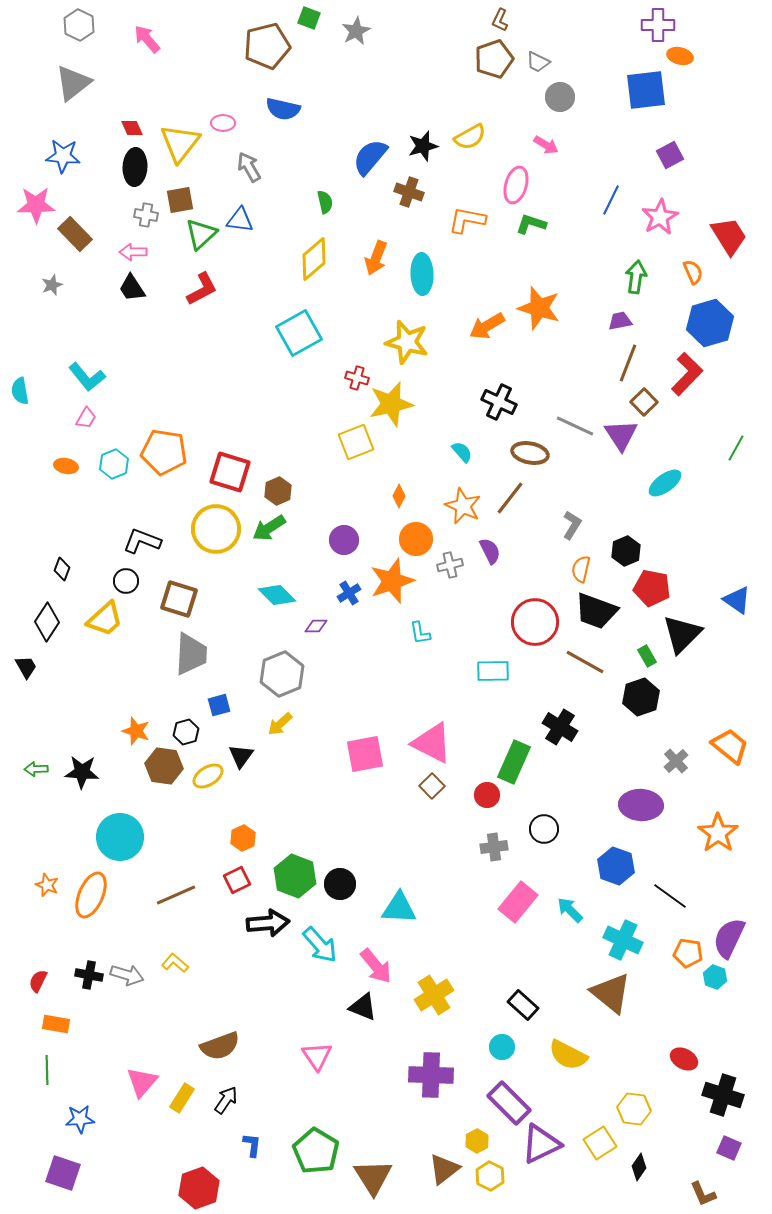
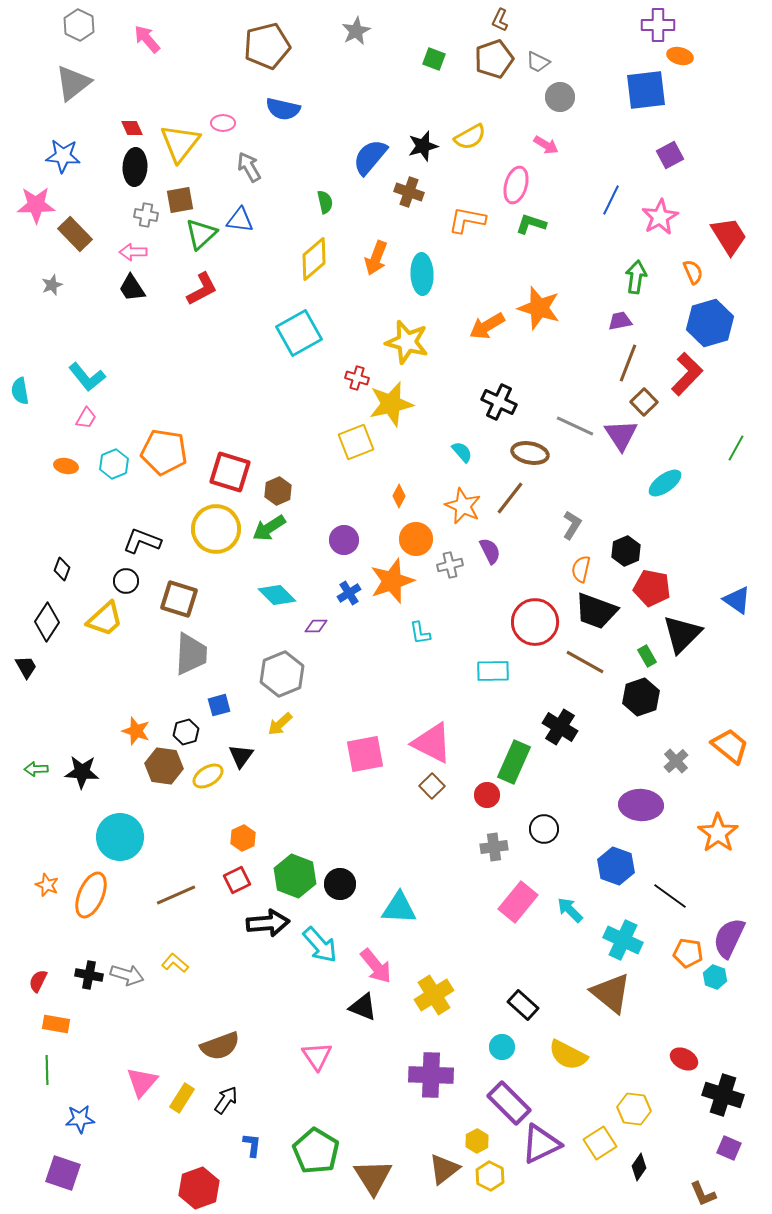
green square at (309, 18): moved 125 px right, 41 px down
